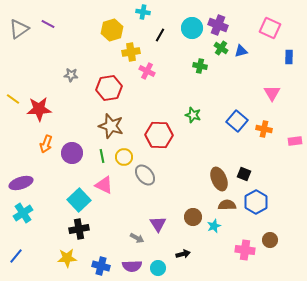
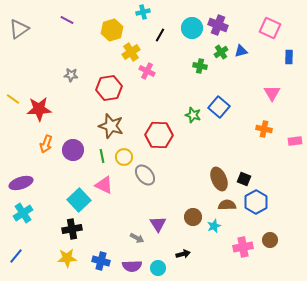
cyan cross at (143, 12): rotated 24 degrees counterclockwise
purple line at (48, 24): moved 19 px right, 4 px up
green cross at (221, 48): moved 4 px down; rotated 24 degrees clockwise
yellow cross at (131, 52): rotated 24 degrees counterclockwise
blue square at (237, 121): moved 18 px left, 14 px up
purple circle at (72, 153): moved 1 px right, 3 px up
black square at (244, 174): moved 5 px down
black cross at (79, 229): moved 7 px left
pink cross at (245, 250): moved 2 px left, 3 px up; rotated 18 degrees counterclockwise
blue cross at (101, 266): moved 5 px up
